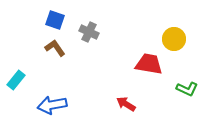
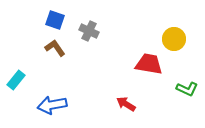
gray cross: moved 1 px up
